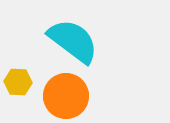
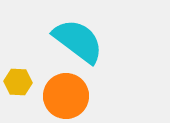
cyan semicircle: moved 5 px right
